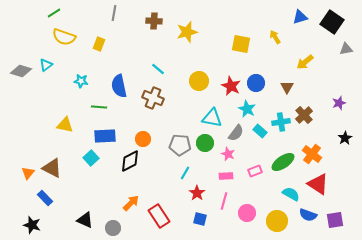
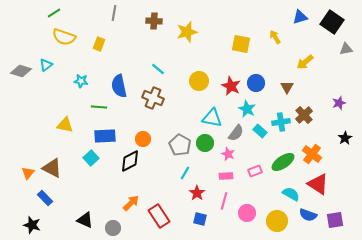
gray pentagon at (180, 145): rotated 25 degrees clockwise
